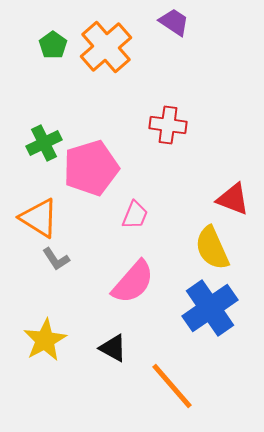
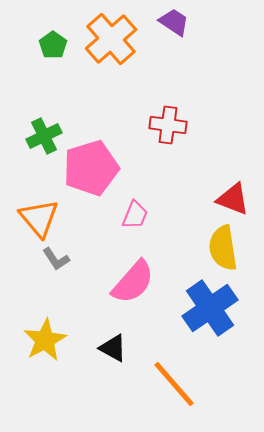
orange cross: moved 5 px right, 8 px up
green cross: moved 7 px up
orange triangle: rotated 18 degrees clockwise
yellow semicircle: moved 11 px right; rotated 15 degrees clockwise
orange line: moved 2 px right, 2 px up
